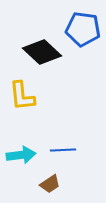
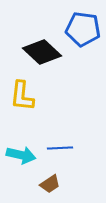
yellow L-shape: rotated 12 degrees clockwise
blue line: moved 3 px left, 2 px up
cyan arrow: rotated 20 degrees clockwise
